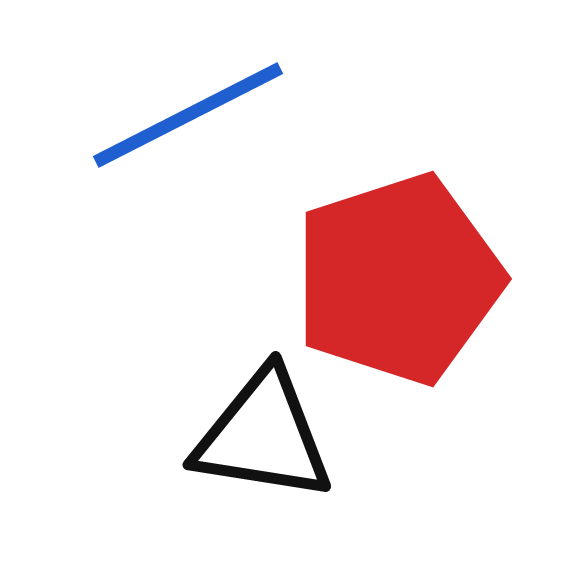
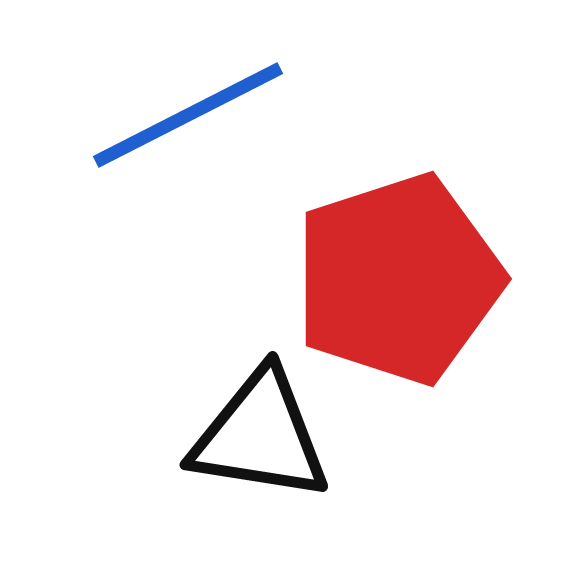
black triangle: moved 3 px left
